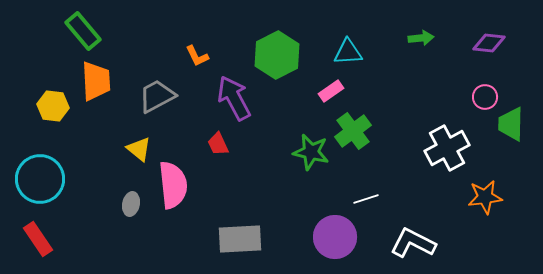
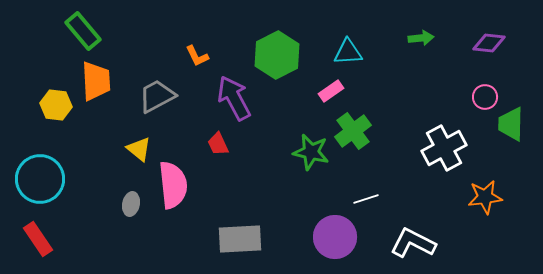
yellow hexagon: moved 3 px right, 1 px up
white cross: moved 3 px left
